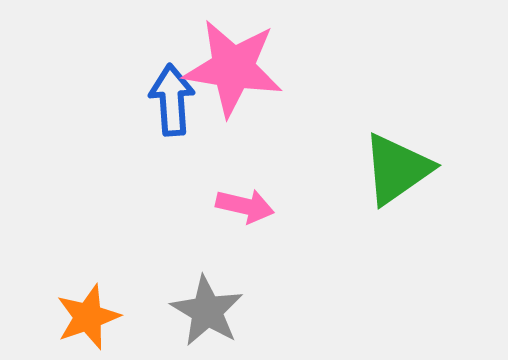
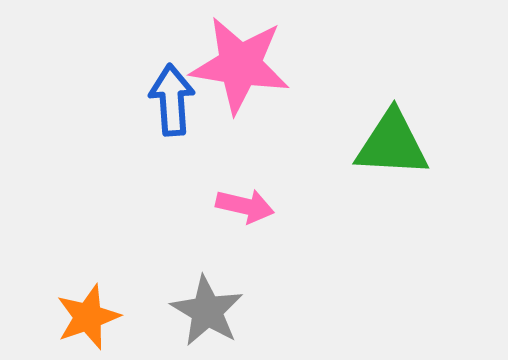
pink star: moved 7 px right, 3 px up
green triangle: moved 5 px left, 25 px up; rotated 38 degrees clockwise
